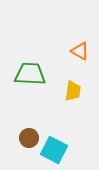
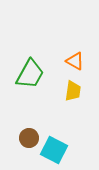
orange triangle: moved 5 px left, 10 px down
green trapezoid: rotated 116 degrees clockwise
